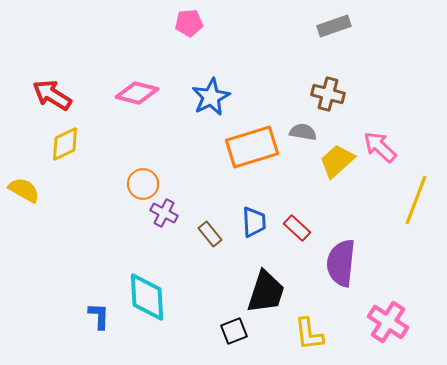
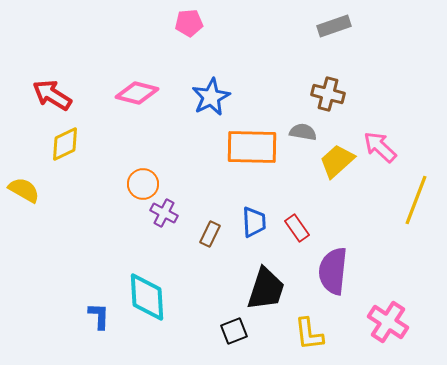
orange rectangle: rotated 18 degrees clockwise
red rectangle: rotated 12 degrees clockwise
brown rectangle: rotated 65 degrees clockwise
purple semicircle: moved 8 px left, 8 px down
black trapezoid: moved 3 px up
